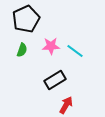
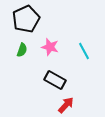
pink star: moved 1 px left, 1 px down; rotated 18 degrees clockwise
cyan line: moved 9 px right; rotated 24 degrees clockwise
black rectangle: rotated 60 degrees clockwise
red arrow: rotated 12 degrees clockwise
